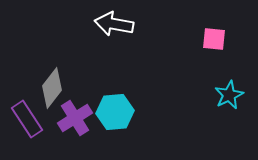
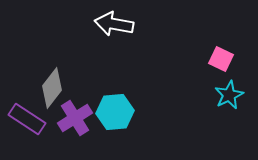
pink square: moved 7 px right, 20 px down; rotated 20 degrees clockwise
purple rectangle: rotated 24 degrees counterclockwise
